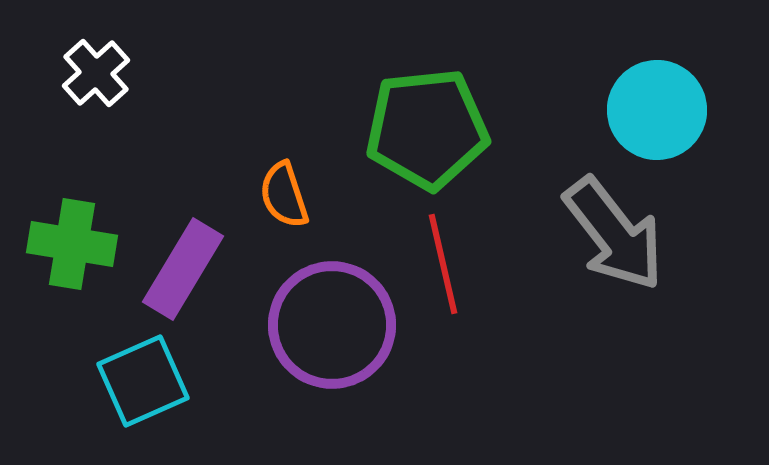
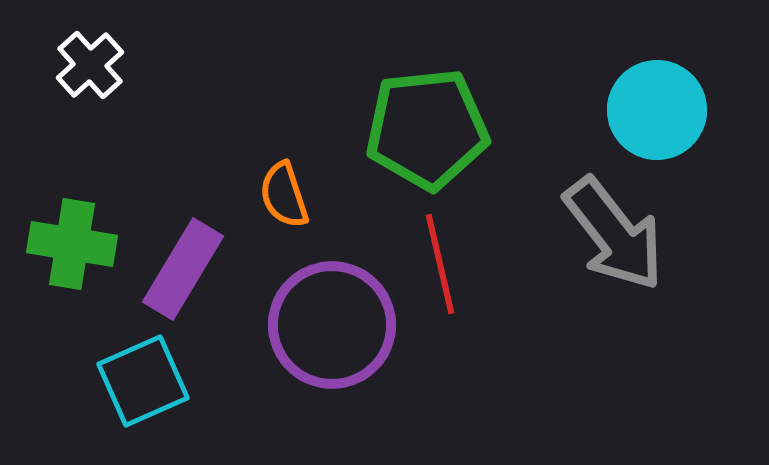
white cross: moved 6 px left, 8 px up
red line: moved 3 px left
